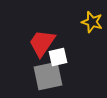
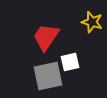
red trapezoid: moved 4 px right, 6 px up
white square: moved 12 px right, 5 px down
